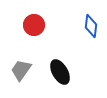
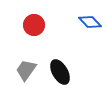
blue diamond: moved 1 px left, 4 px up; rotated 50 degrees counterclockwise
gray trapezoid: moved 5 px right
